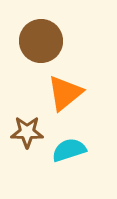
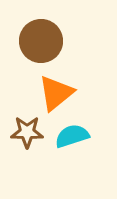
orange triangle: moved 9 px left
cyan semicircle: moved 3 px right, 14 px up
